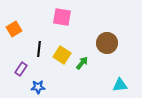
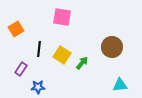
orange square: moved 2 px right
brown circle: moved 5 px right, 4 px down
